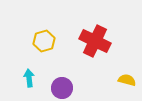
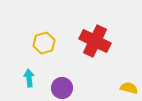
yellow hexagon: moved 2 px down
yellow semicircle: moved 2 px right, 8 px down
